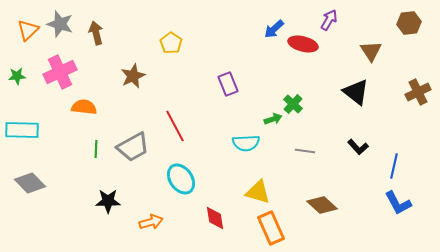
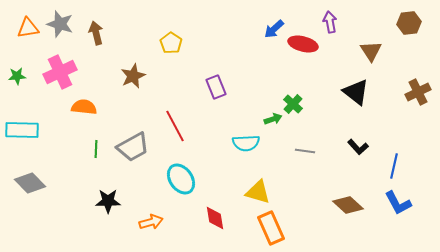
purple arrow: moved 1 px right, 2 px down; rotated 40 degrees counterclockwise
orange triangle: moved 2 px up; rotated 35 degrees clockwise
purple rectangle: moved 12 px left, 3 px down
brown diamond: moved 26 px right
